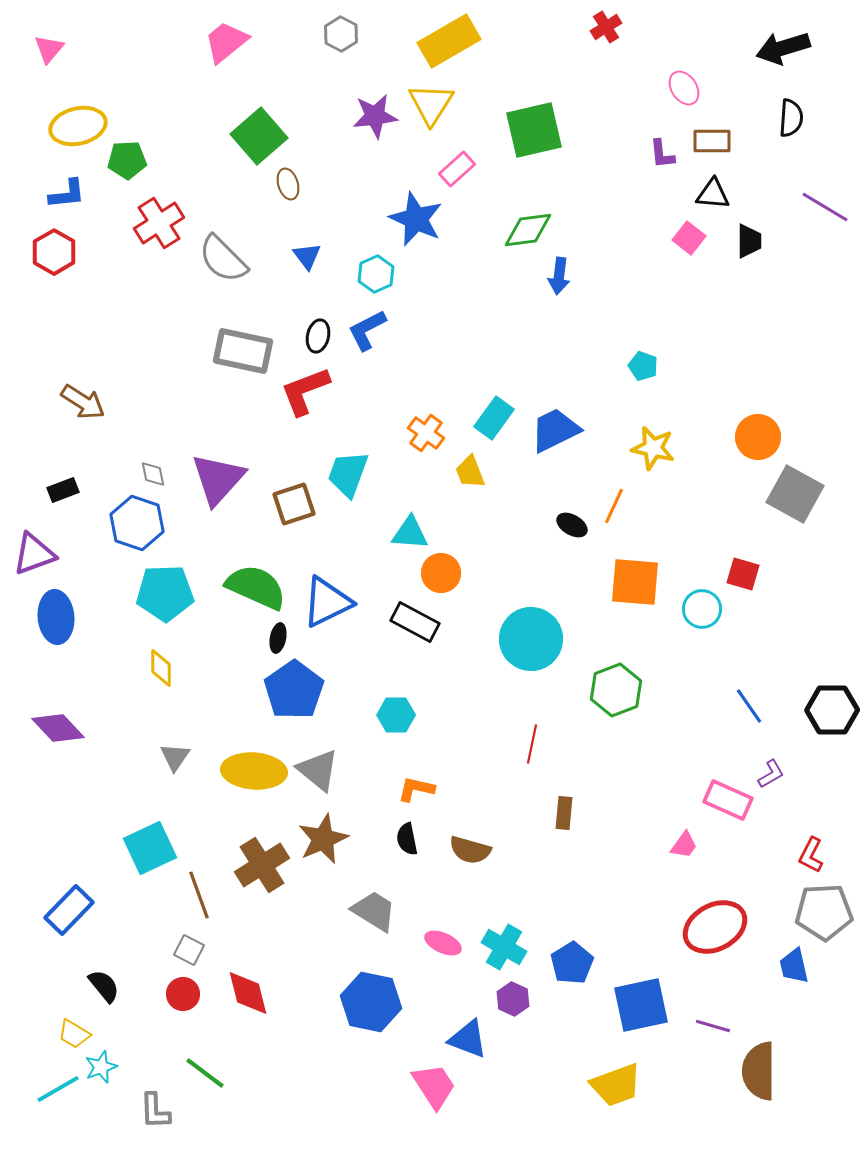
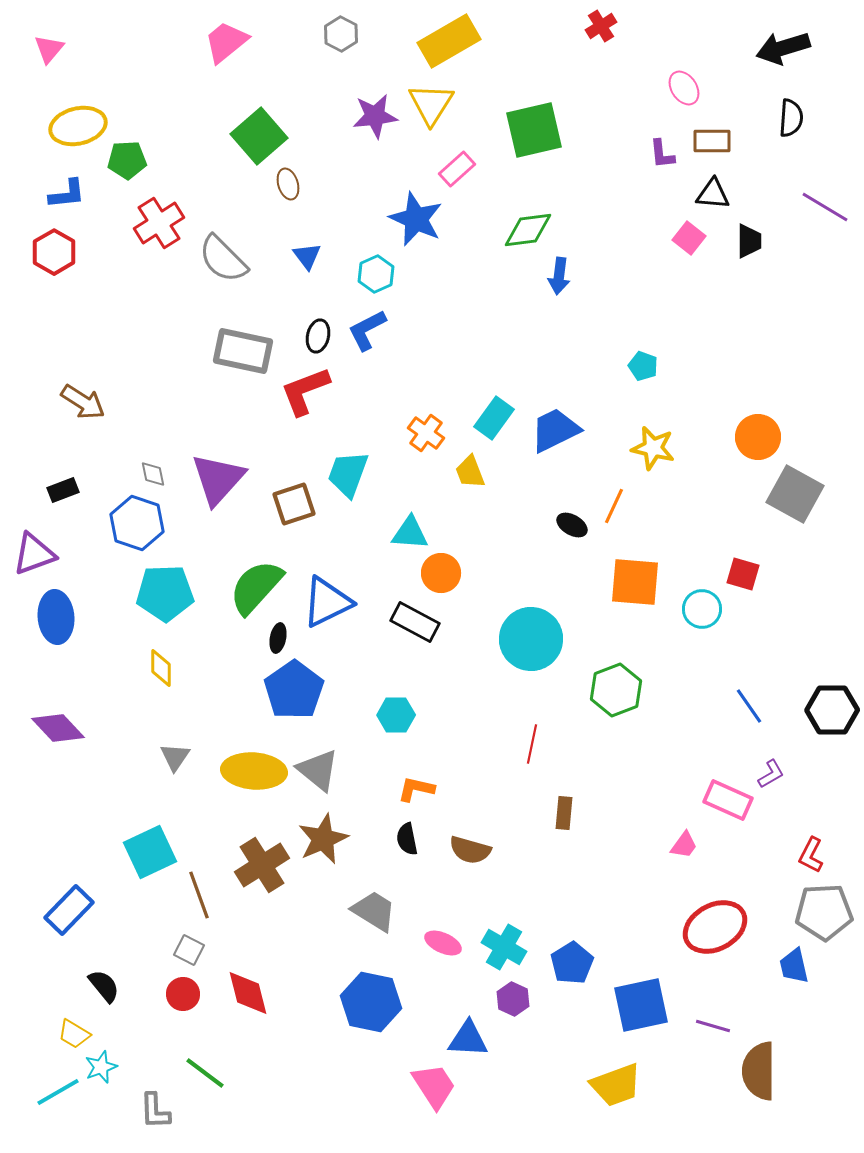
red cross at (606, 27): moved 5 px left, 1 px up
green semicircle at (256, 587): rotated 72 degrees counterclockwise
cyan square at (150, 848): moved 4 px down
blue triangle at (468, 1039): rotated 18 degrees counterclockwise
cyan line at (58, 1089): moved 3 px down
